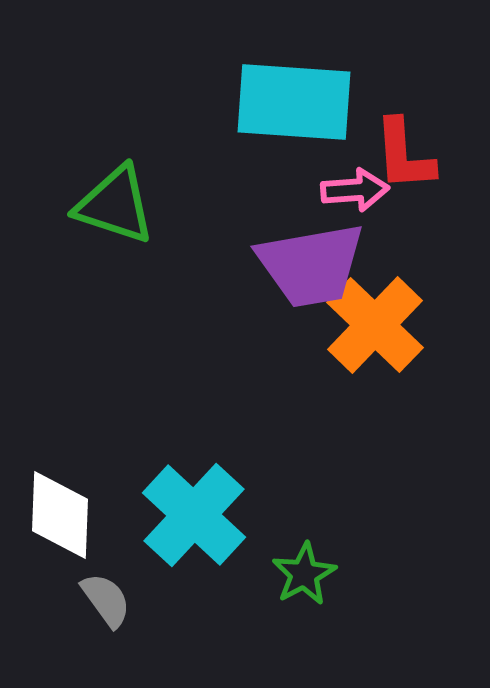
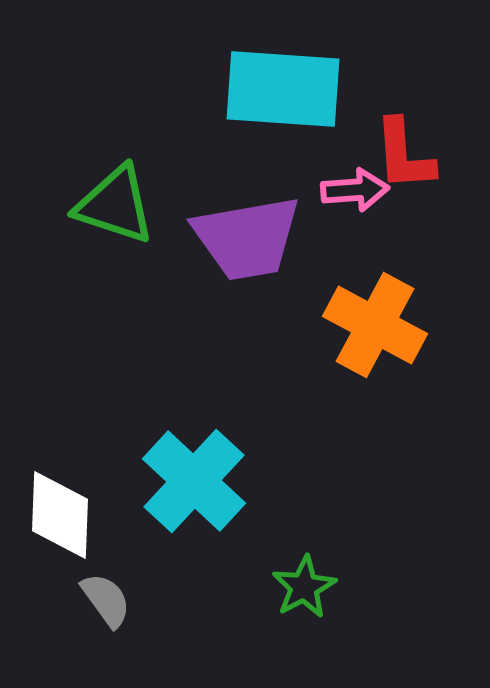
cyan rectangle: moved 11 px left, 13 px up
purple trapezoid: moved 64 px left, 27 px up
orange cross: rotated 16 degrees counterclockwise
cyan cross: moved 34 px up
green star: moved 13 px down
